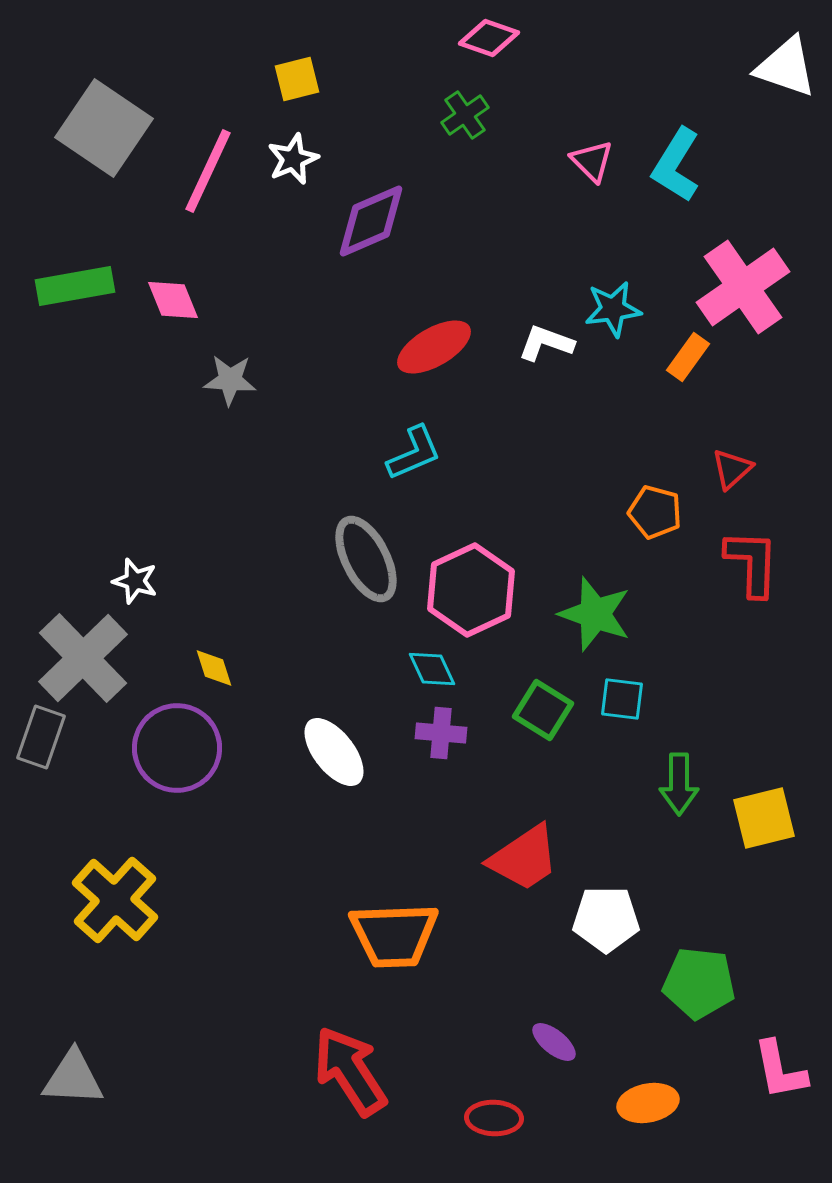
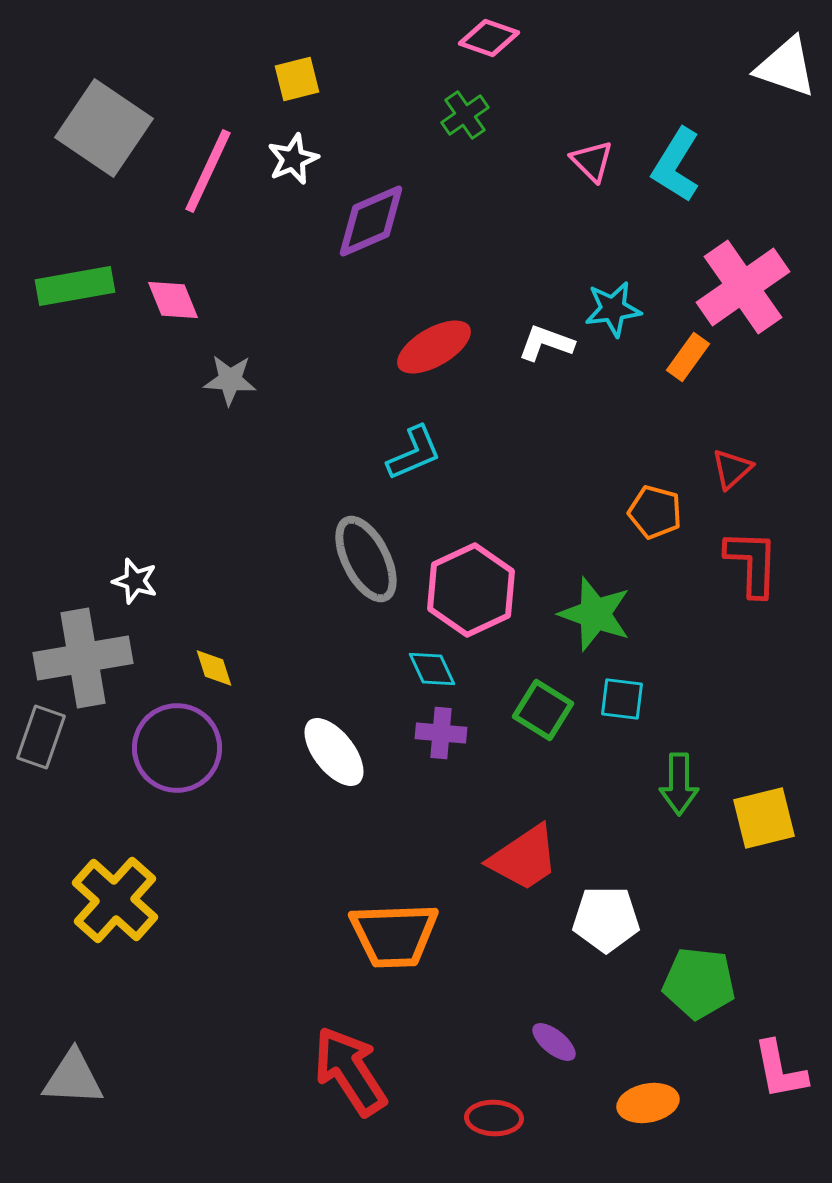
gray cross at (83, 658): rotated 34 degrees clockwise
